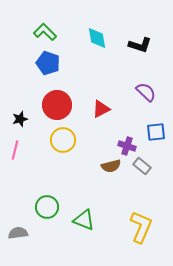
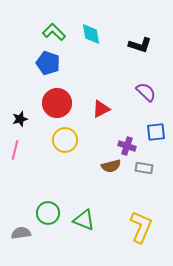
green L-shape: moved 9 px right
cyan diamond: moved 6 px left, 4 px up
red circle: moved 2 px up
yellow circle: moved 2 px right
gray rectangle: moved 2 px right, 2 px down; rotated 30 degrees counterclockwise
green circle: moved 1 px right, 6 px down
gray semicircle: moved 3 px right
